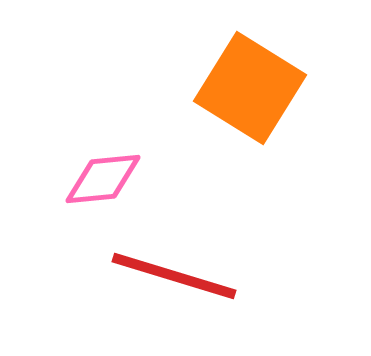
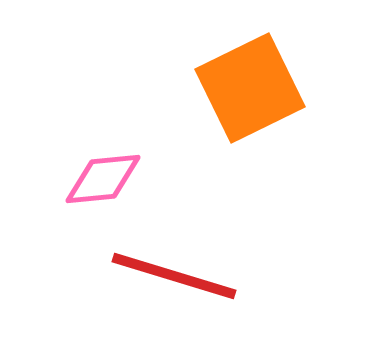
orange square: rotated 32 degrees clockwise
